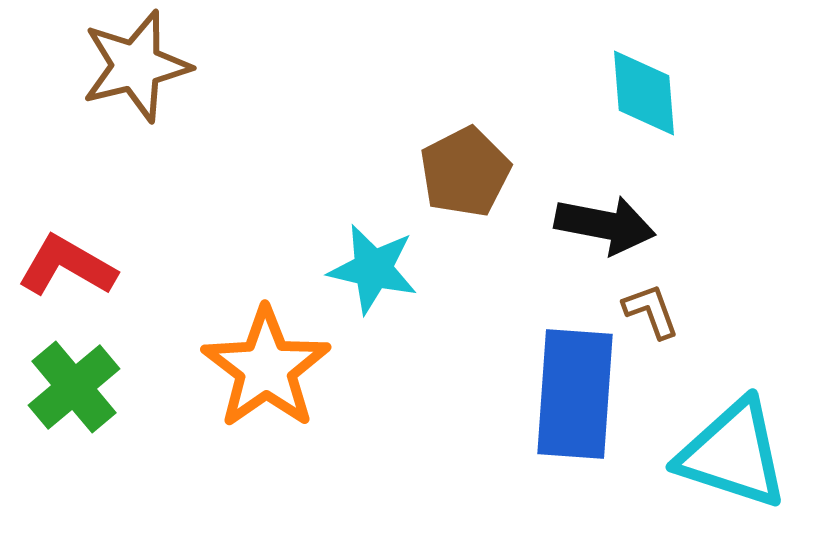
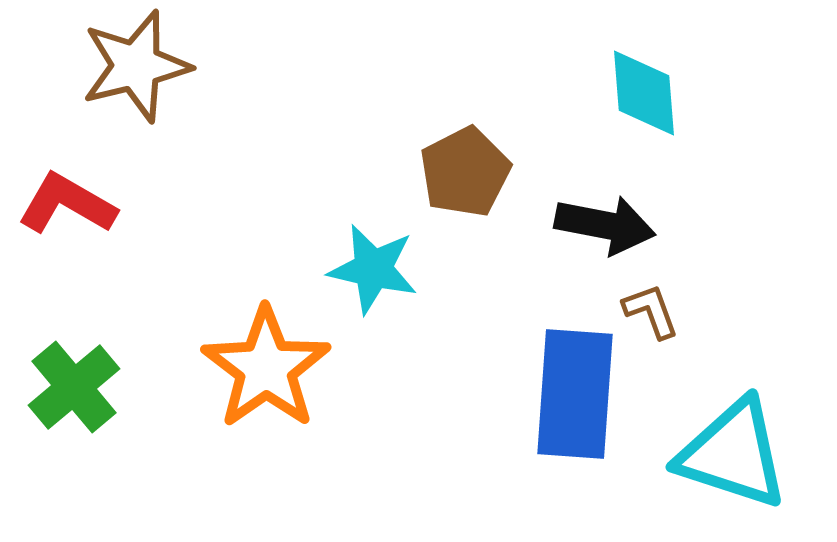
red L-shape: moved 62 px up
